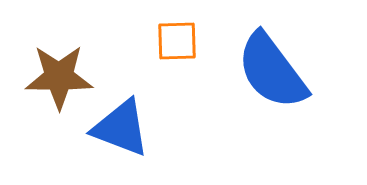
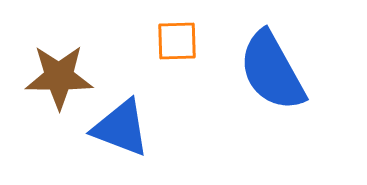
blue semicircle: rotated 8 degrees clockwise
